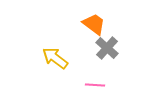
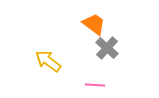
yellow arrow: moved 7 px left, 3 px down
